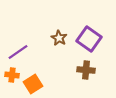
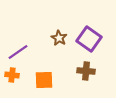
brown cross: moved 1 px down
orange square: moved 11 px right, 4 px up; rotated 30 degrees clockwise
